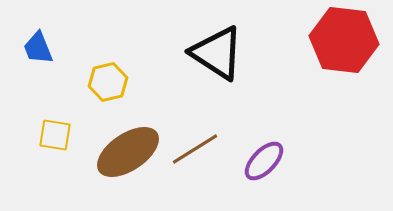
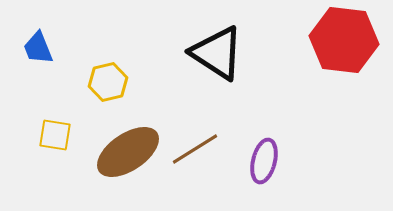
purple ellipse: rotated 30 degrees counterclockwise
